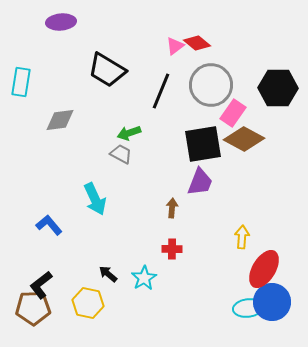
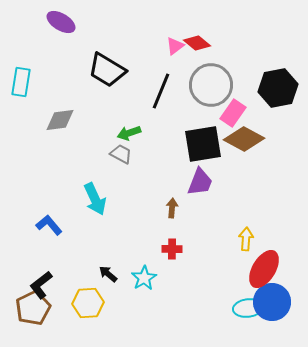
purple ellipse: rotated 36 degrees clockwise
black hexagon: rotated 12 degrees counterclockwise
yellow arrow: moved 4 px right, 2 px down
yellow hexagon: rotated 16 degrees counterclockwise
brown pentagon: rotated 24 degrees counterclockwise
